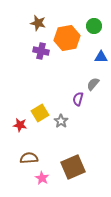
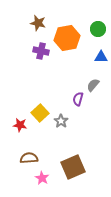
green circle: moved 4 px right, 3 px down
gray semicircle: moved 1 px down
yellow square: rotated 12 degrees counterclockwise
